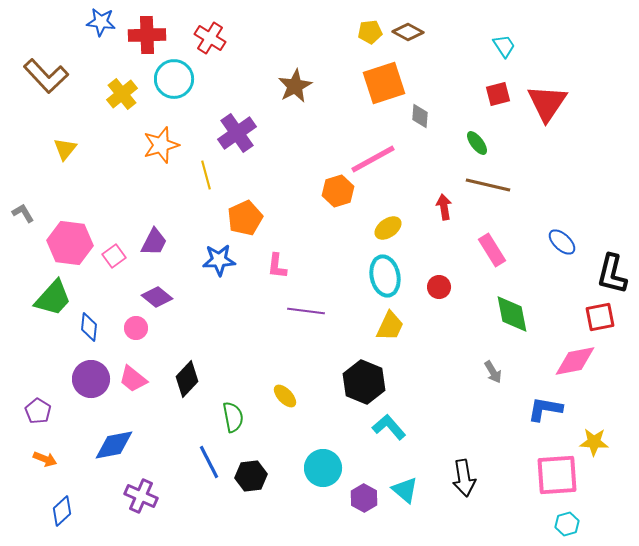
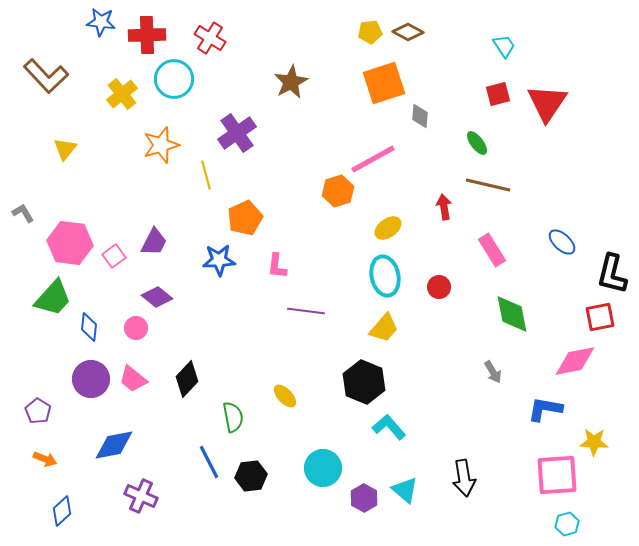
brown star at (295, 86): moved 4 px left, 4 px up
yellow trapezoid at (390, 326): moved 6 px left, 2 px down; rotated 16 degrees clockwise
